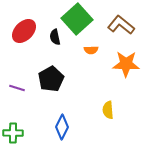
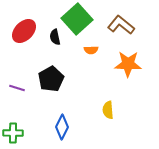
orange star: moved 2 px right
